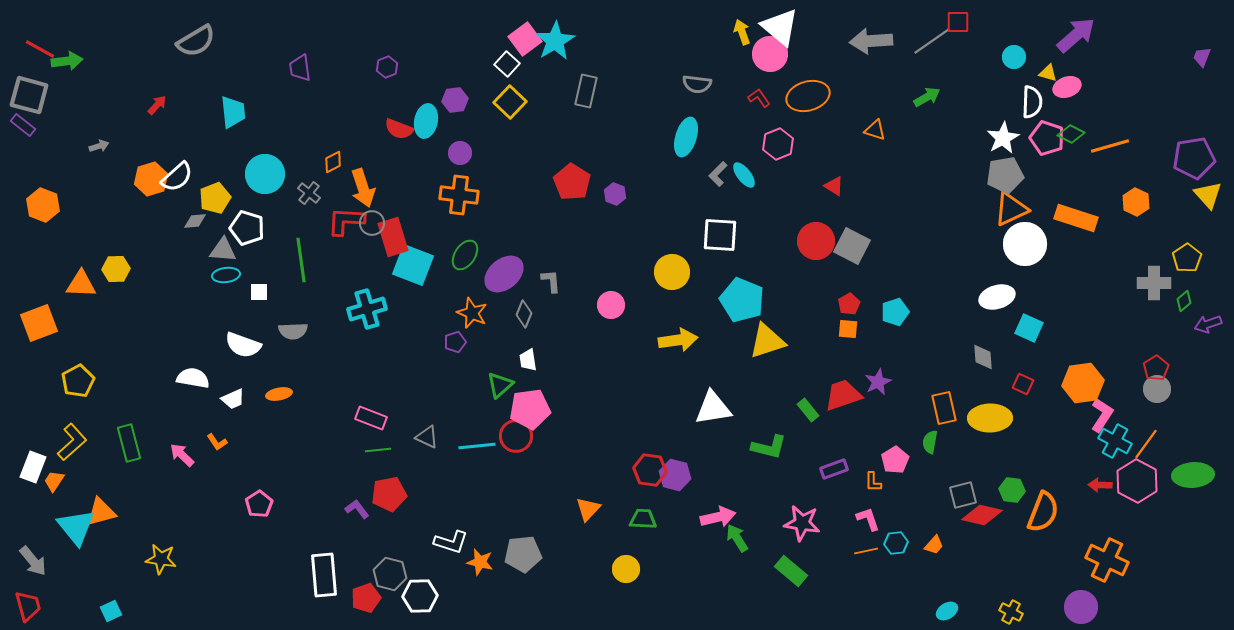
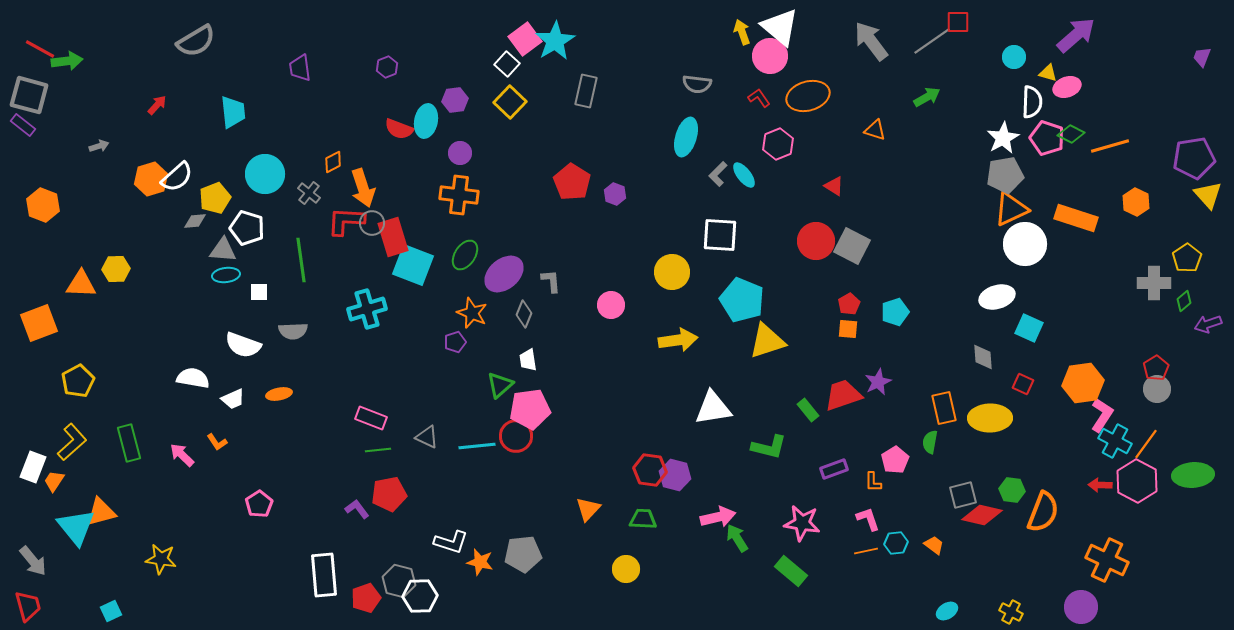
gray arrow at (871, 41): rotated 57 degrees clockwise
pink circle at (770, 54): moved 2 px down
orange trapezoid at (934, 545): rotated 95 degrees counterclockwise
gray hexagon at (390, 574): moved 9 px right, 7 px down
